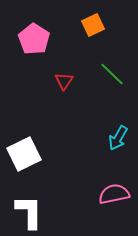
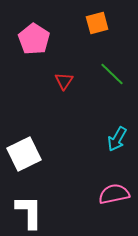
orange square: moved 4 px right, 2 px up; rotated 10 degrees clockwise
cyan arrow: moved 1 px left, 1 px down
